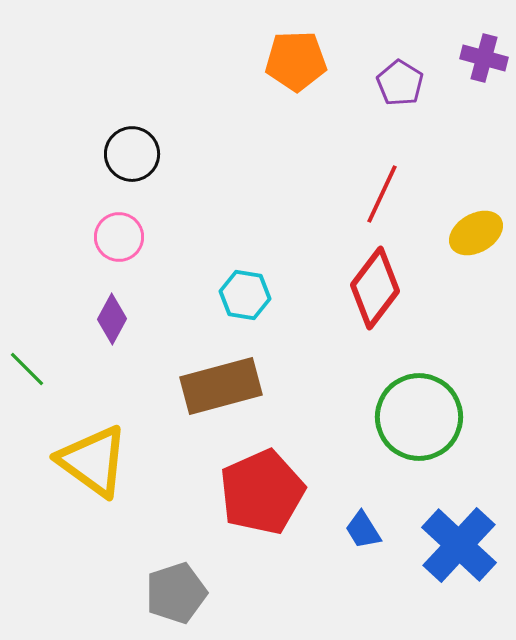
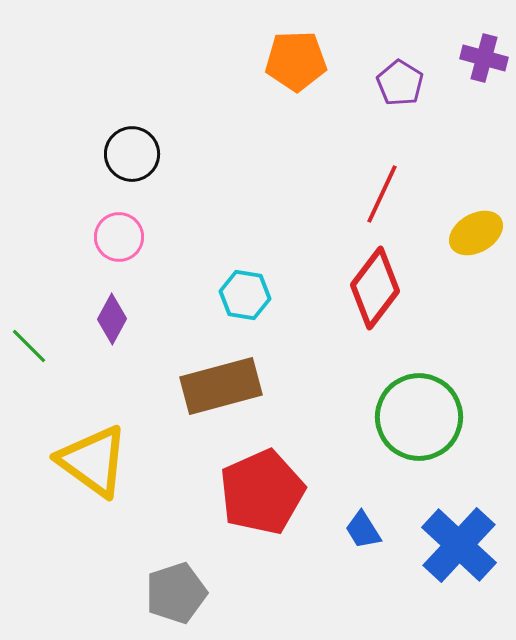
green line: moved 2 px right, 23 px up
